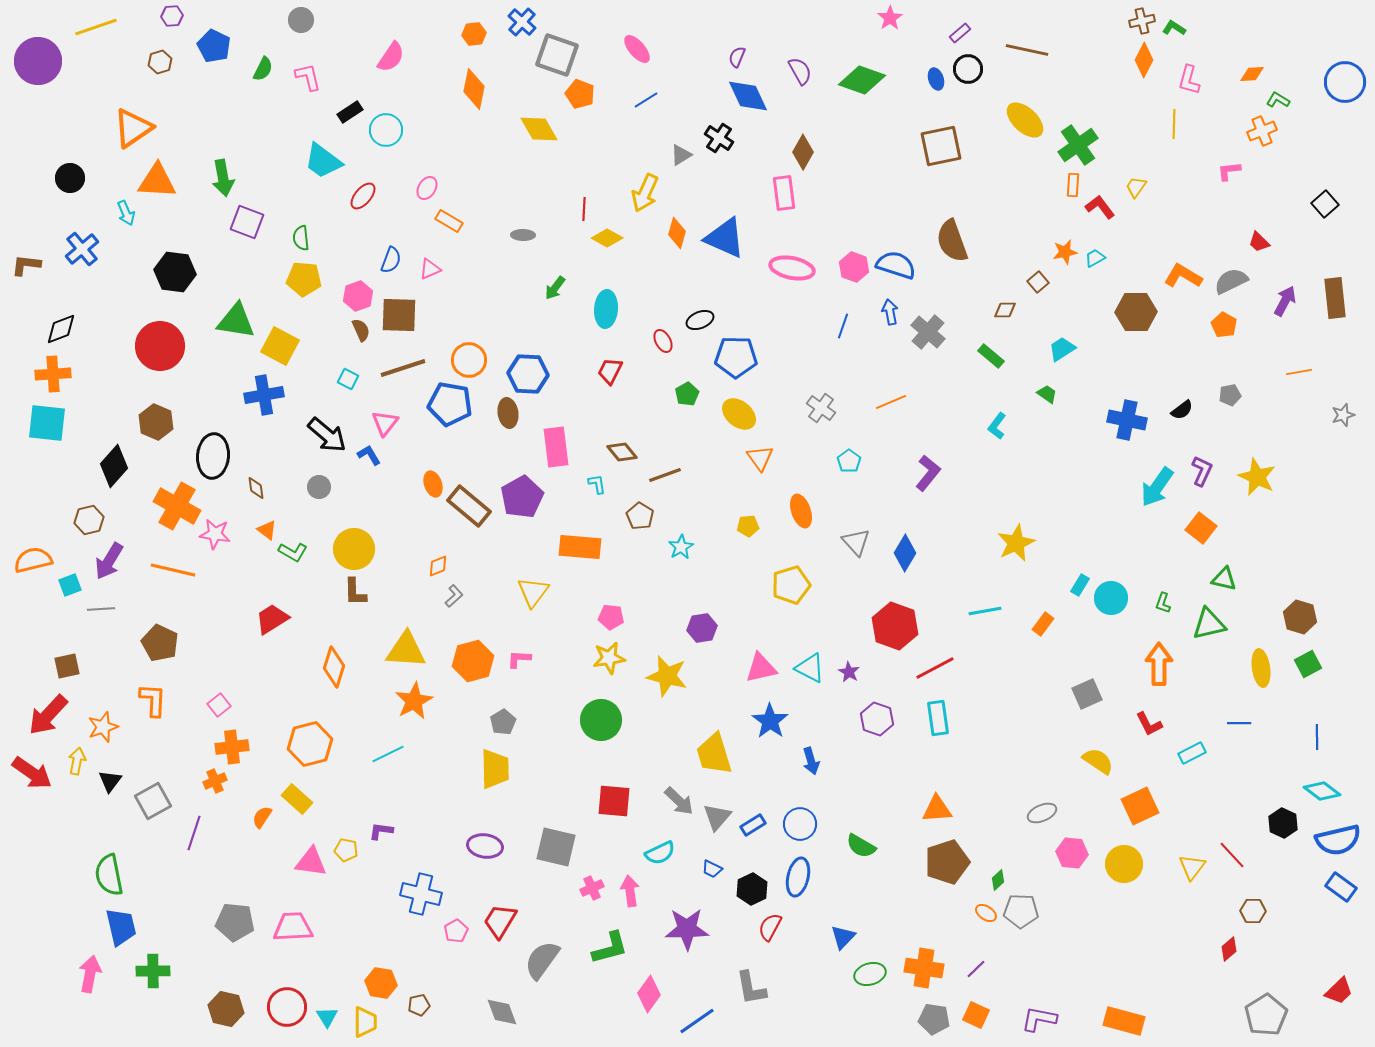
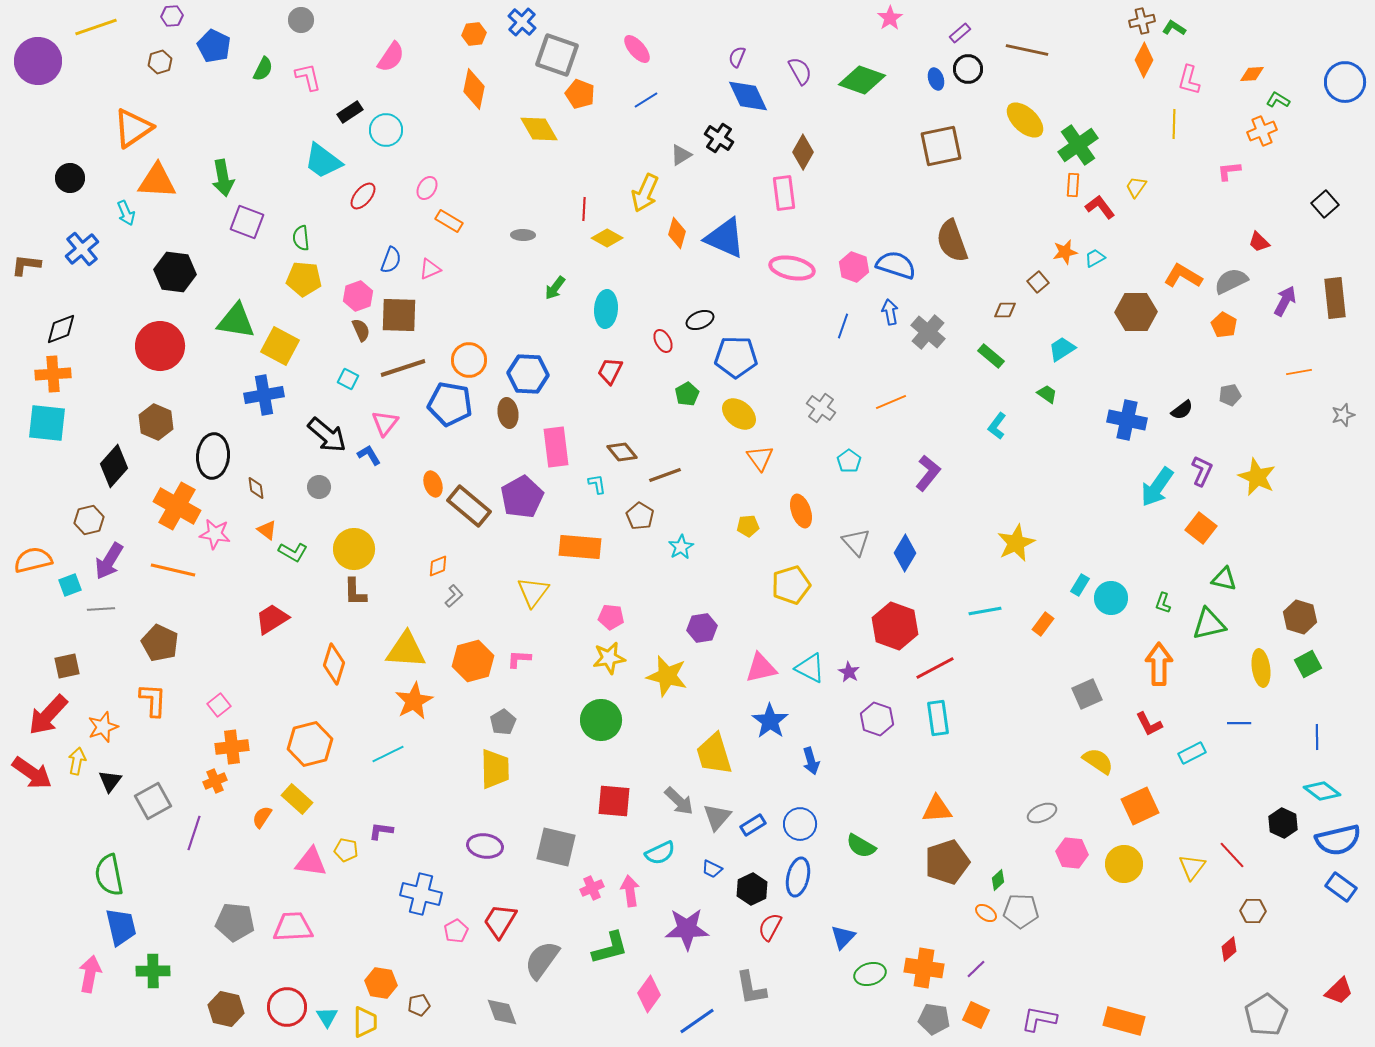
orange diamond at (334, 667): moved 3 px up
